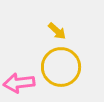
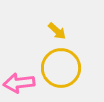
yellow circle: moved 1 px down
